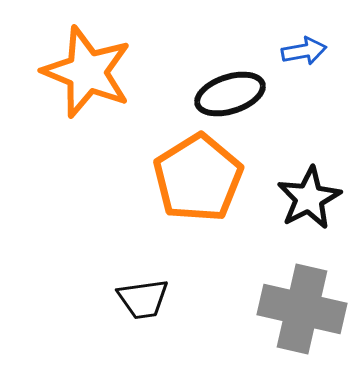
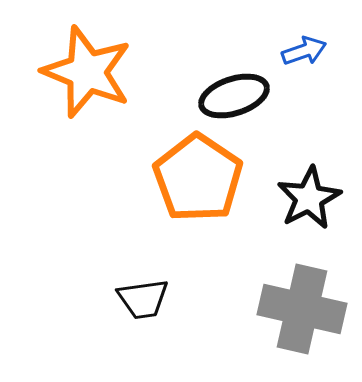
blue arrow: rotated 9 degrees counterclockwise
black ellipse: moved 4 px right, 2 px down
orange pentagon: rotated 6 degrees counterclockwise
